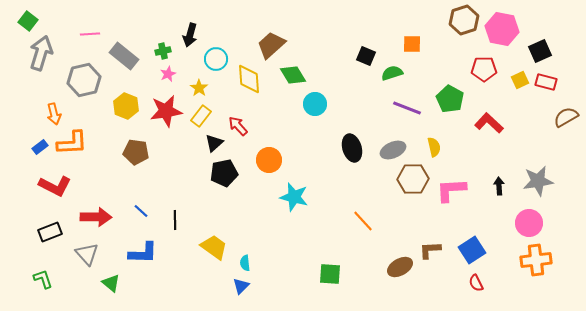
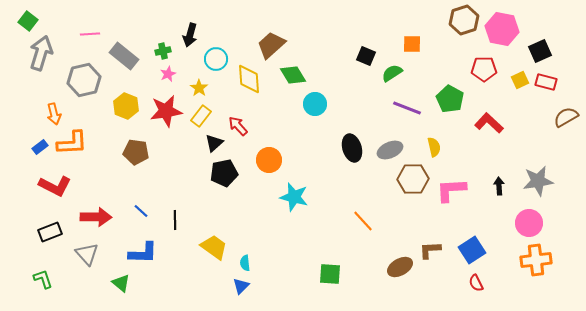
green semicircle at (392, 73): rotated 15 degrees counterclockwise
gray ellipse at (393, 150): moved 3 px left
green triangle at (111, 283): moved 10 px right
